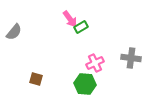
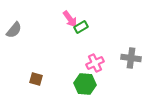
gray semicircle: moved 2 px up
